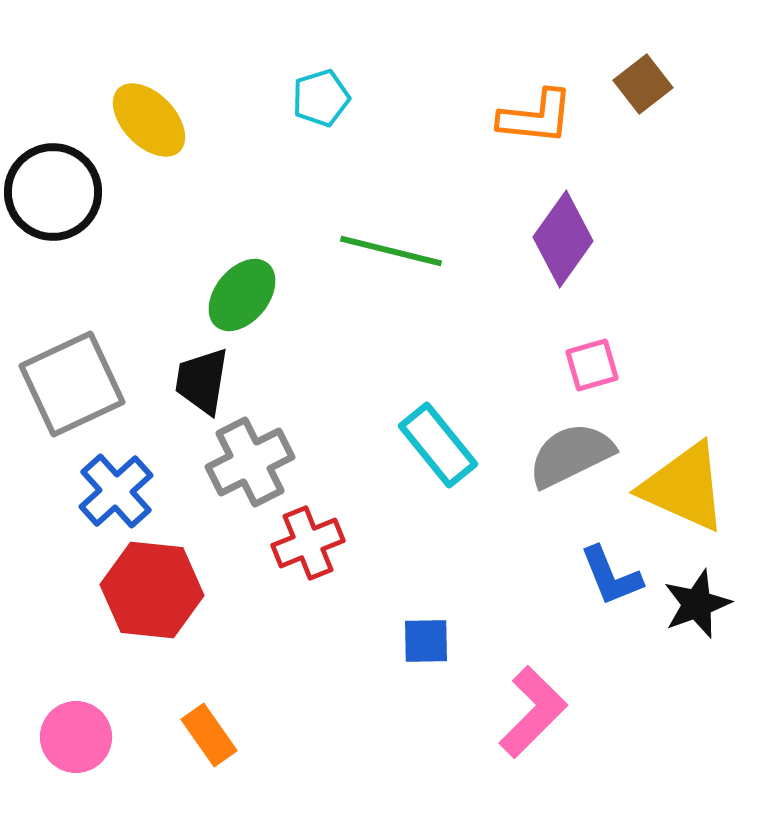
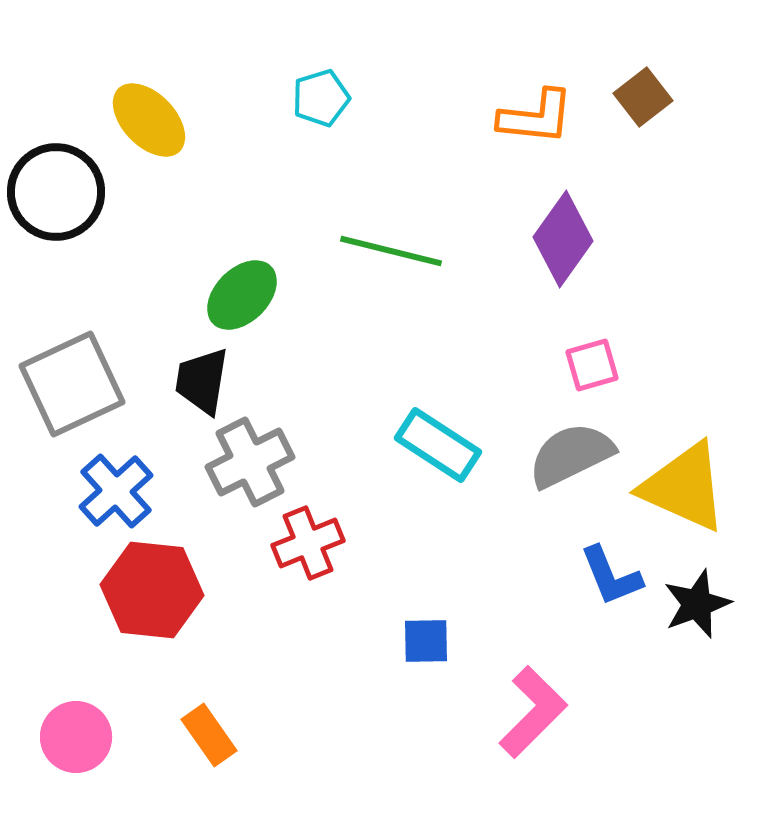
brown square: moved 13 px down
black circle: moved 3 px right
green ellipse: rotated 6 degrees clockwise
cyan rectangle: rotated 18 degrees counterclockwise
